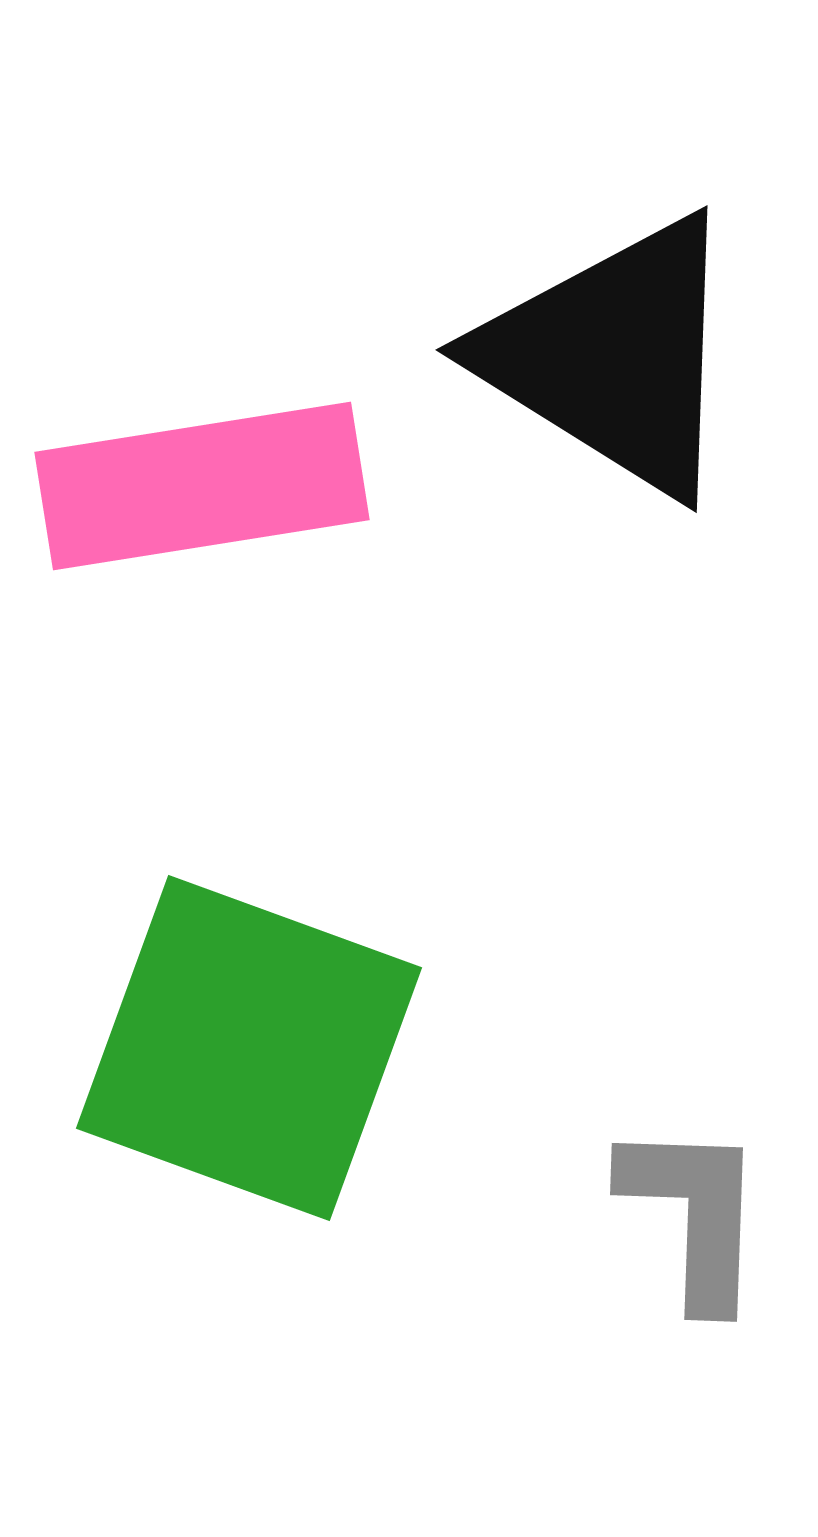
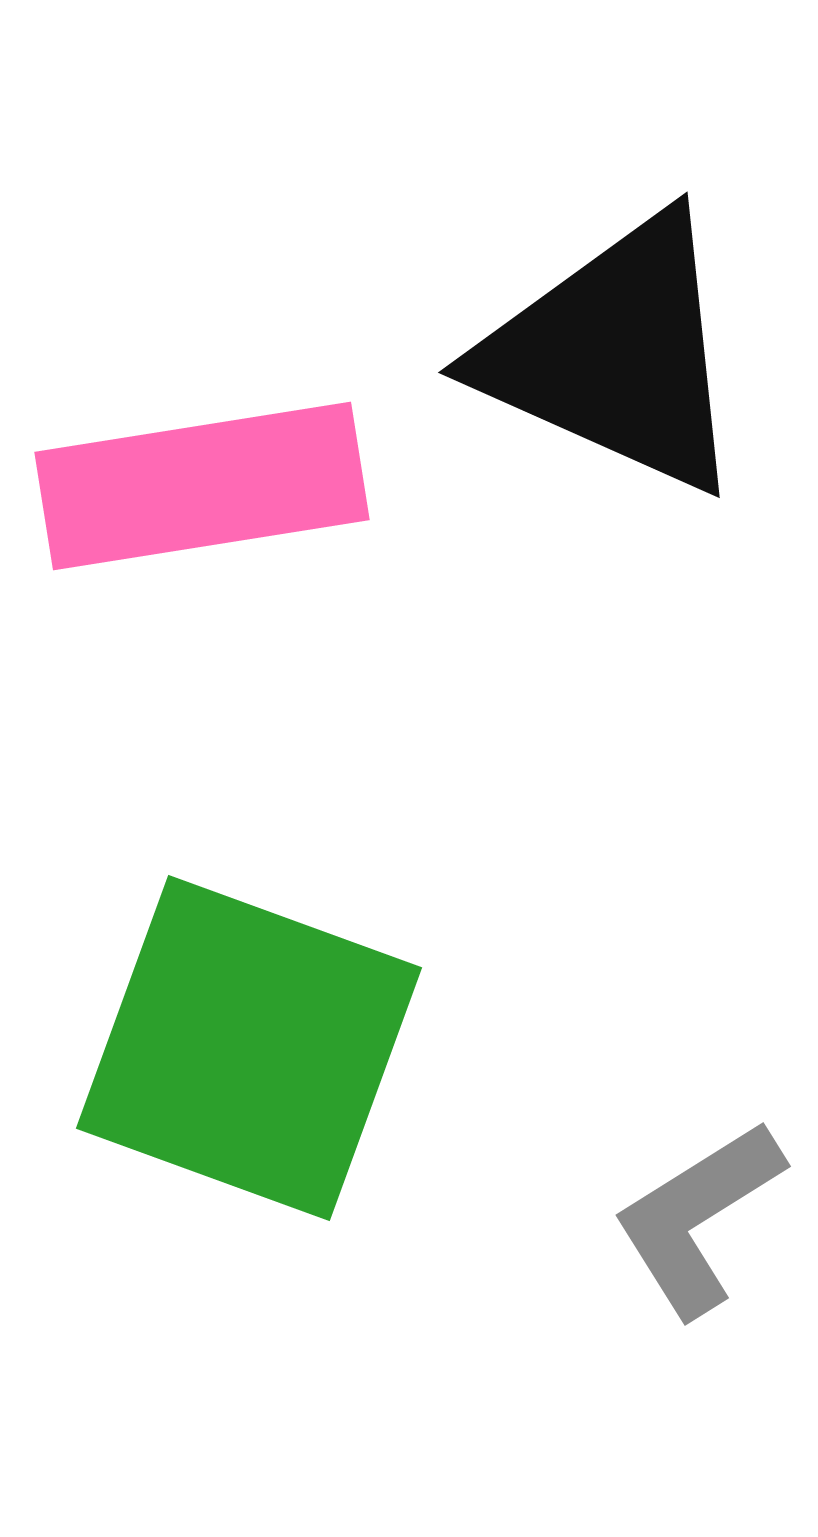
black triangle: moved 2 px right, 2 px up; rotated 8 degrees counterclockwise
gray L-shape: moved 4 px right, 4 px down; rotated 124 degrees counterclockwise
